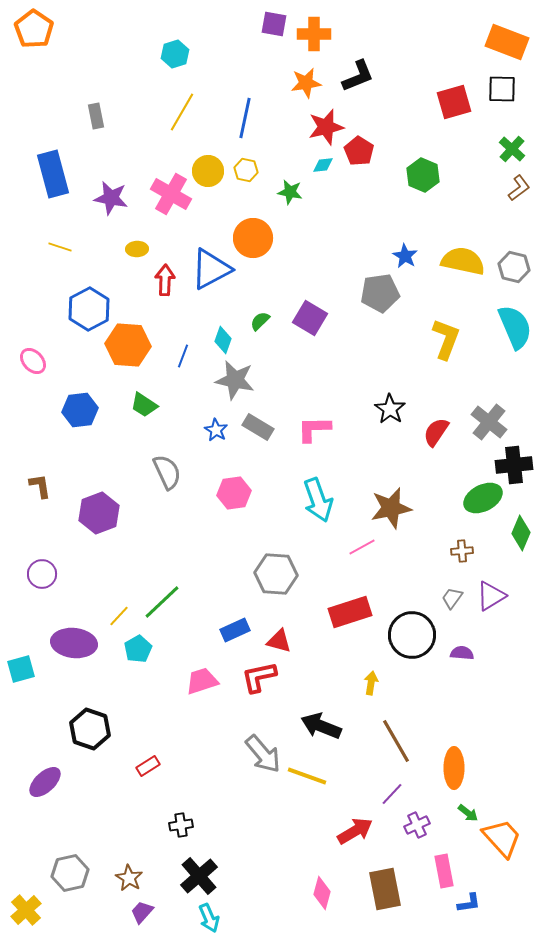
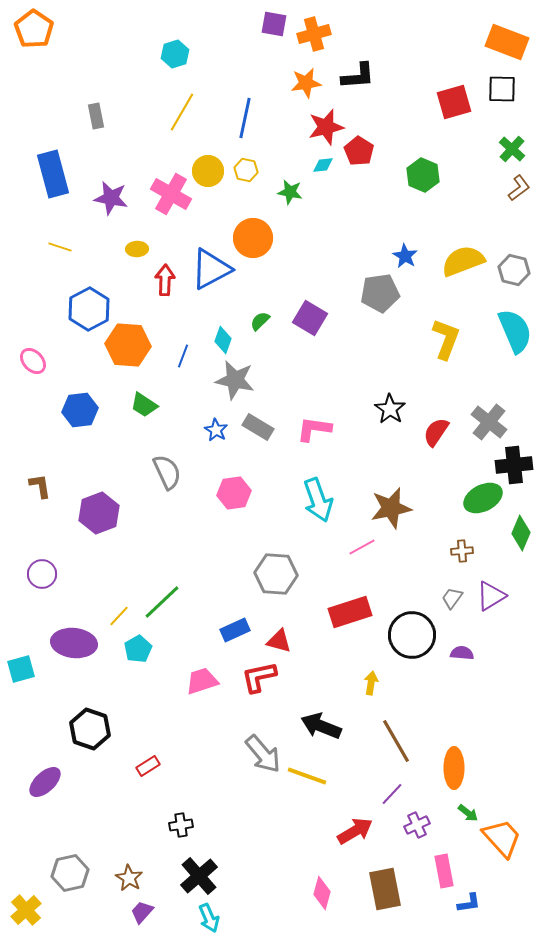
orange cross at (314, 34): rotated 16 degrees counterclockwise
black L-shape at (358, 76): rotated 18 degrees clockwise
yellow semicircle at (463, 261): rotated 33 degrees counterclockwise
gray hexagon at (514, 267): moved 3 px down
cyan semicircle at (515, 327): moved 4 px down
pink L-shape at (314, 429): rotated 9 degrees clockwise
